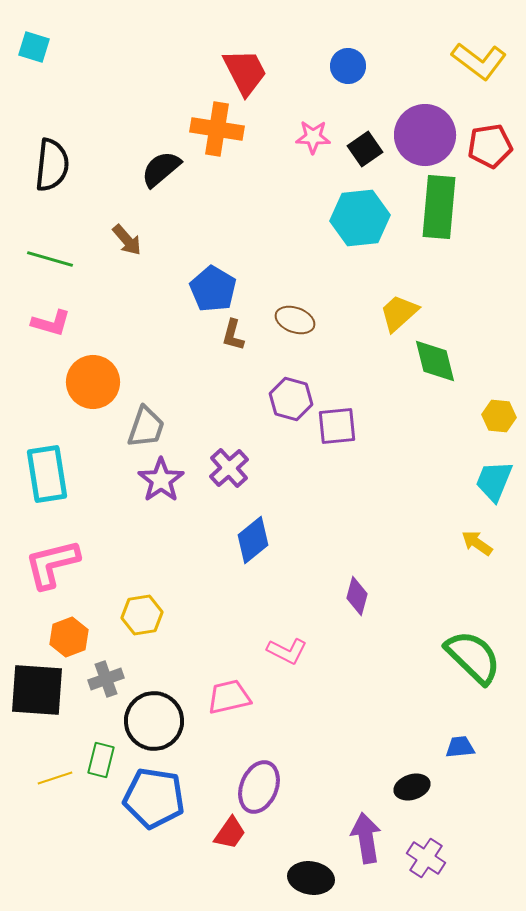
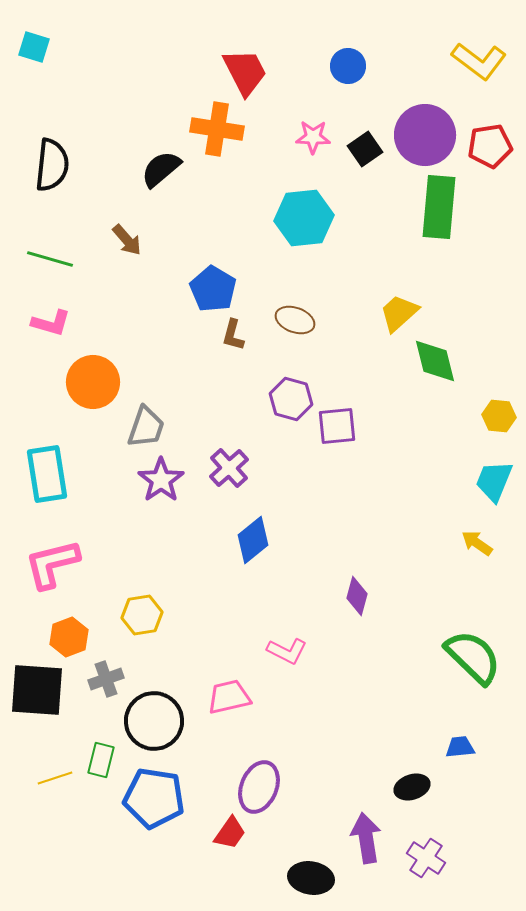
cyan hexagon at (360, 218): moved 56 px left
